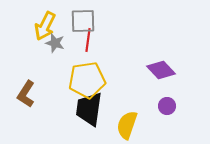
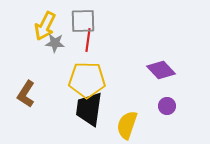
gray star: rotated 12 degrees counterclockwise
yellow pentagon: rotated 9 degrees clockwise
